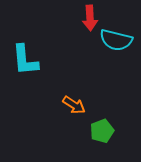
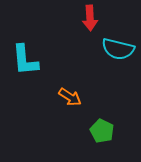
cyan semicircle: moved 2 px right, 9 px down
orange arrow: moved 4 px left, 8 px up
green pentagon: rotated 25 degrees counterclockwise
